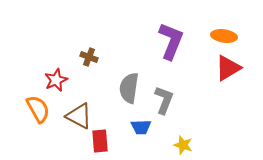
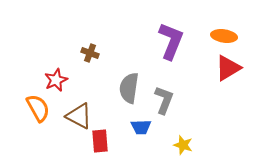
brown cross: moved 1 px right, 4 px up
orange semicircle: moved 1 px up
